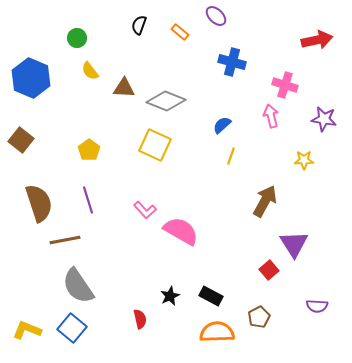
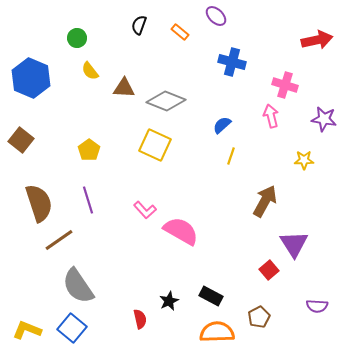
brown line: moved 6 px left; rotated 24 degrees counterclockwise
black star: moved 1 px left, 5 px down
